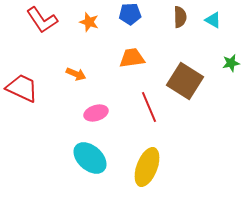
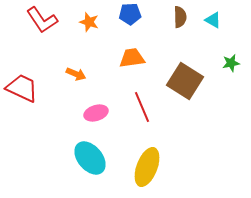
red line: moved 7 px left
cyan ellipse: rotated 8 degrees clockwise
